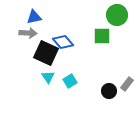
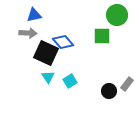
blue triangle: moved 2 px up
